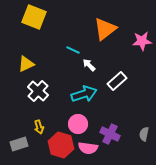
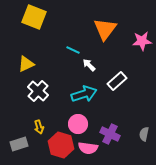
orange triangle: rotated 15 degrees counterclockwise
